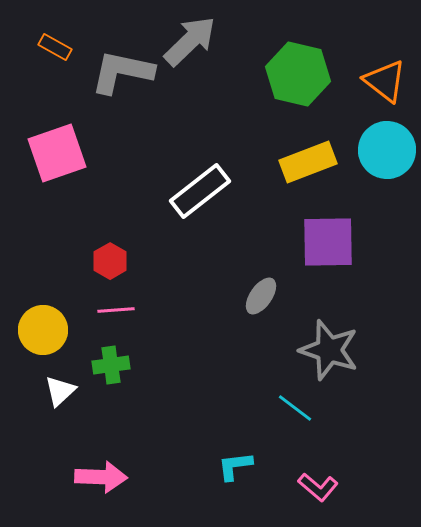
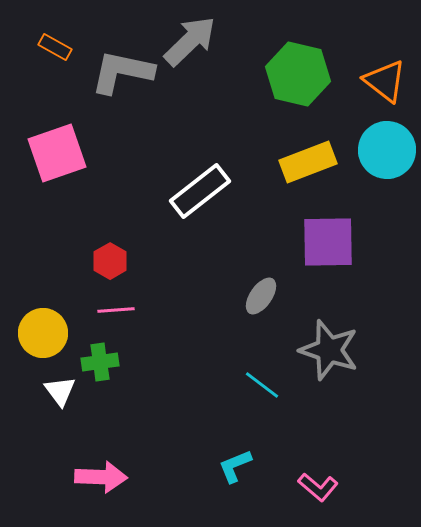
yellow circle: moved 3 px down
green cross: moved 11 px left, 3 px up
white triangle: rotated 24 degrees counterclockwise
cyan line: moved 33 px left, 23 px up
cyan L-shape: rotated 15 degrees counterclockwise
